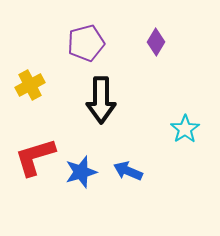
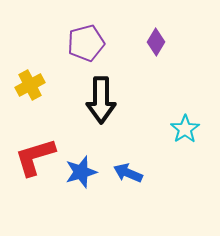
blue arrow: moved 2 px down
